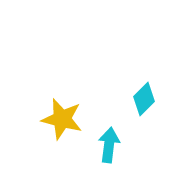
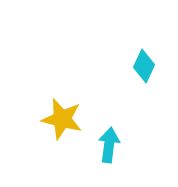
cyan diamond: moved 33 px up; rotated 20 degrees counterclockwise
